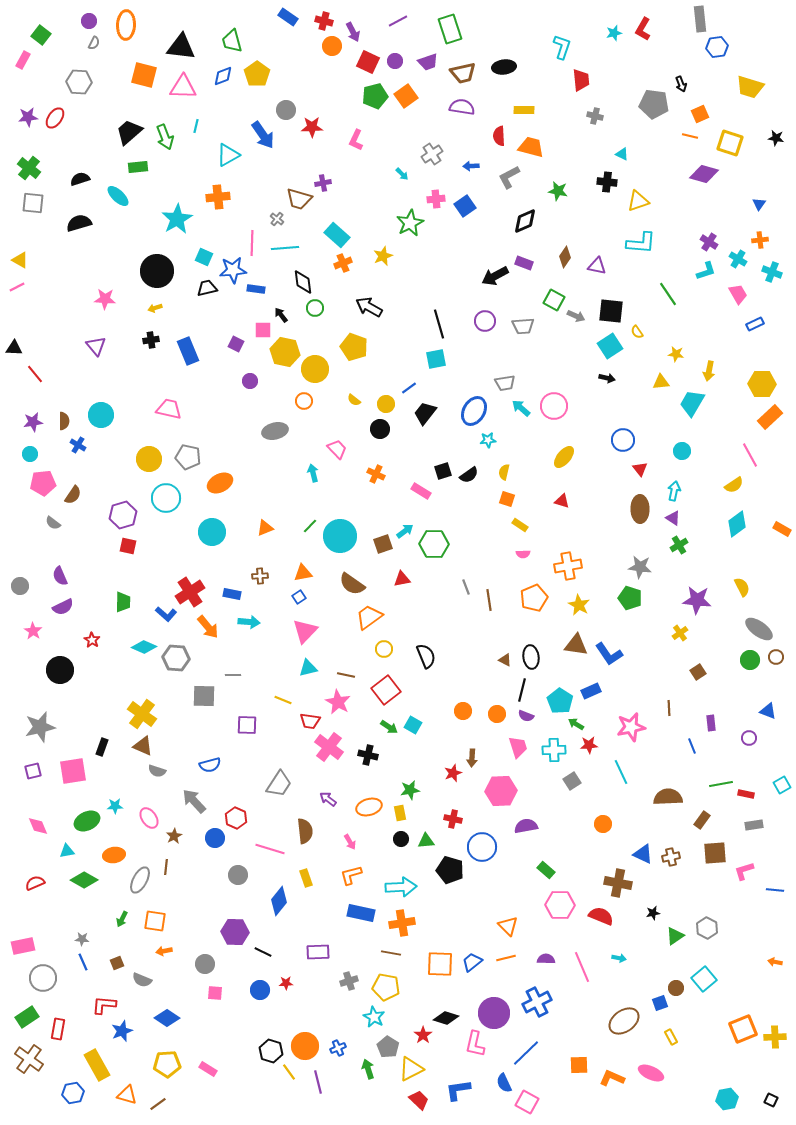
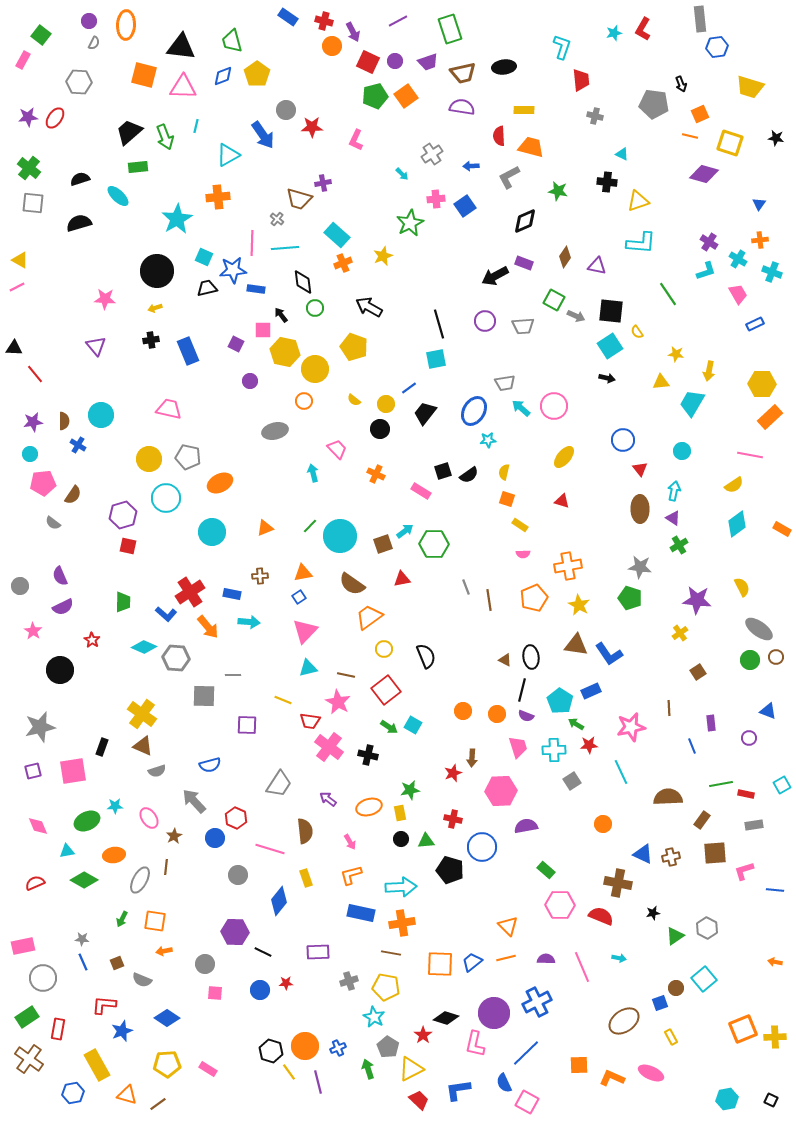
pink line at (750, 455): rotated 50 degrees counterclockwise
gray semicircle at (157, 771): rotated 36 degrees counterclockwise
